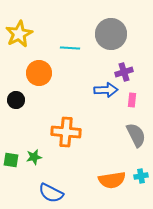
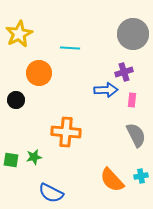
gray circle: moved 22 px right
orange semicircle: rotated 56 degrees clockwise
